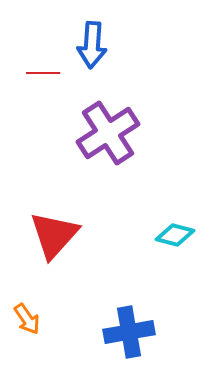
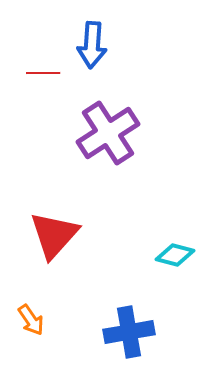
cyan diamond: moved 20 px down
orange arrow: moved 4 px right, 1 px down
